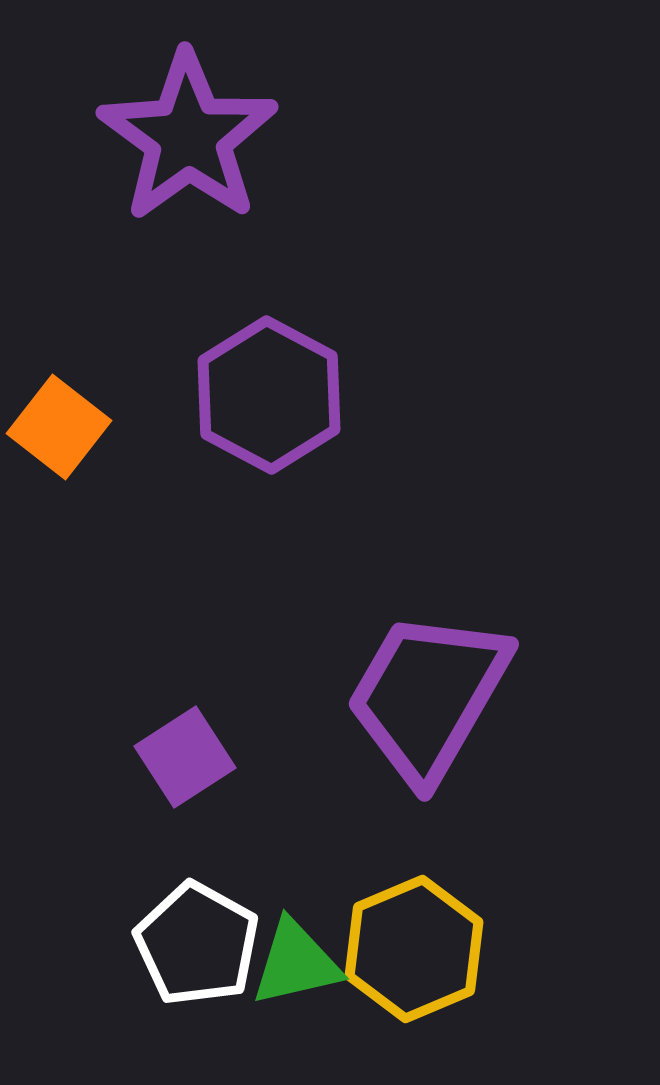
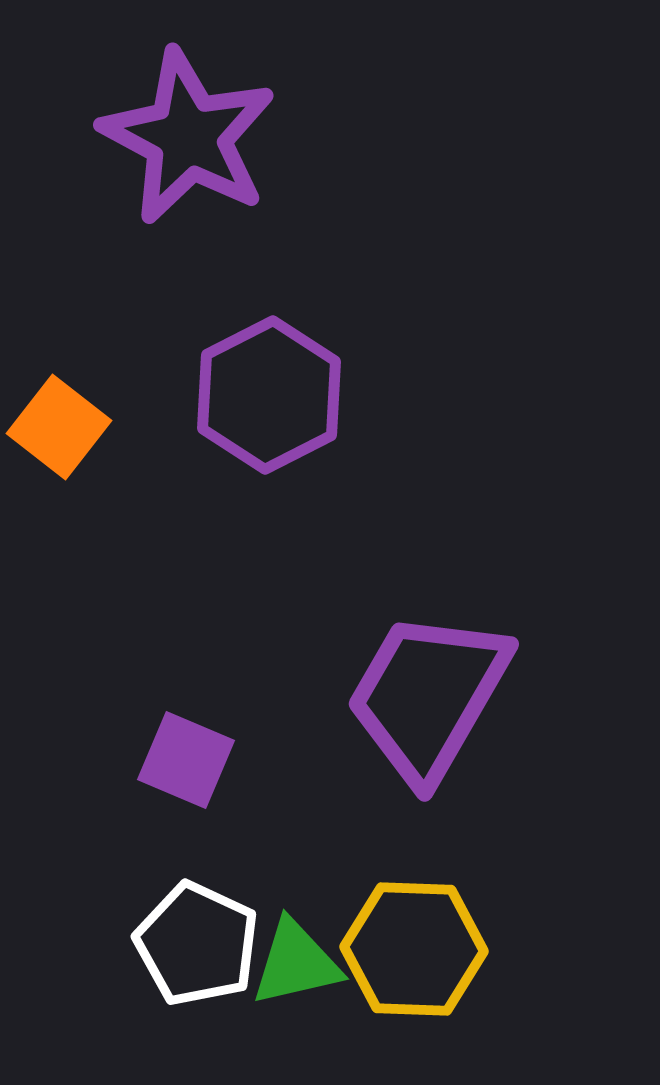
purple star: rotated 8 degrees counterclockwise
purple hexagon: rotated 5 degrees clockwise
purple square: moved 1 px right, 3 px down; rotated 34 degrees counterclockwise
white pentagon: rotated 4 degrees counterclockwise
yellow hexagon: rotated 25 degrees clockwise
